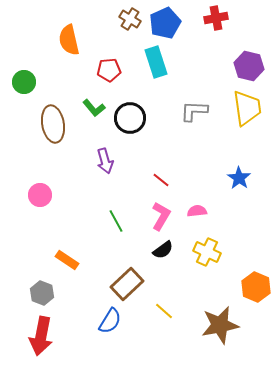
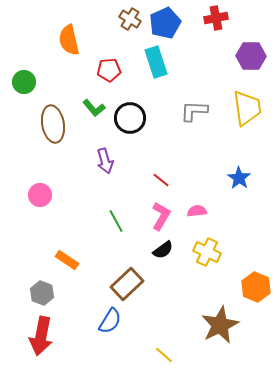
purple hexagon: moved 2 px right, 10 px up; rotated 12 degrees counterclockwise
yellow line: moved 44 px down
brown star: rotated 15 degrees counterclockwise
